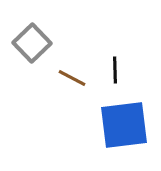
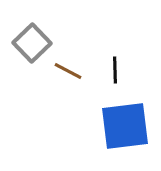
brown line: moved 4 px left, 7 px up
blue square: moved 1 px right, 1 px down
